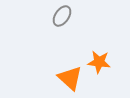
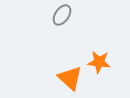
gray ellipse: moved 1 px up
